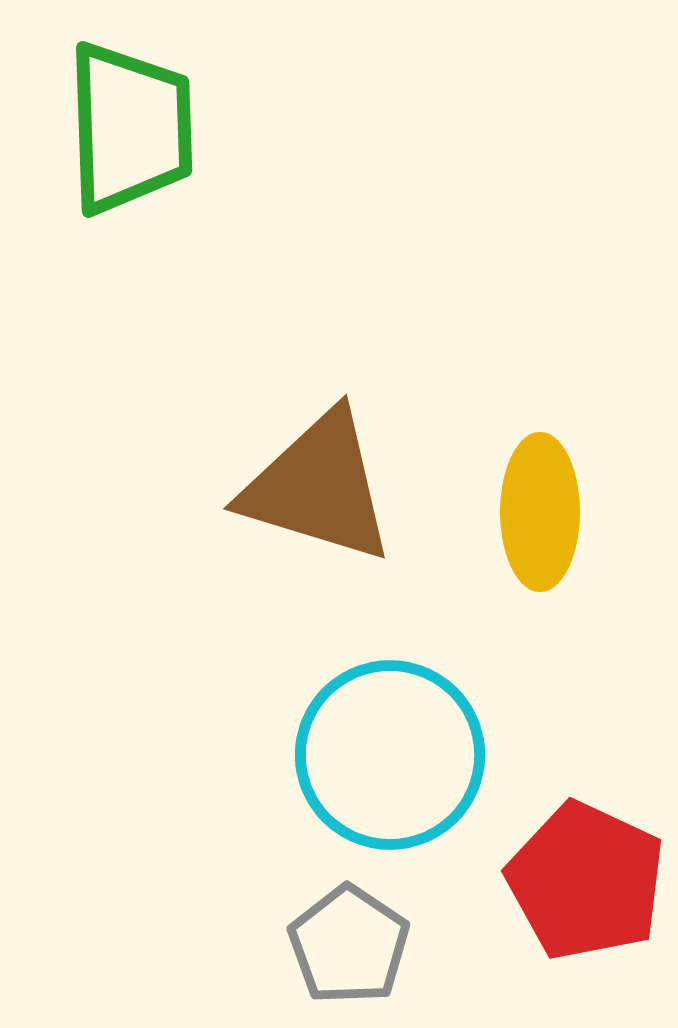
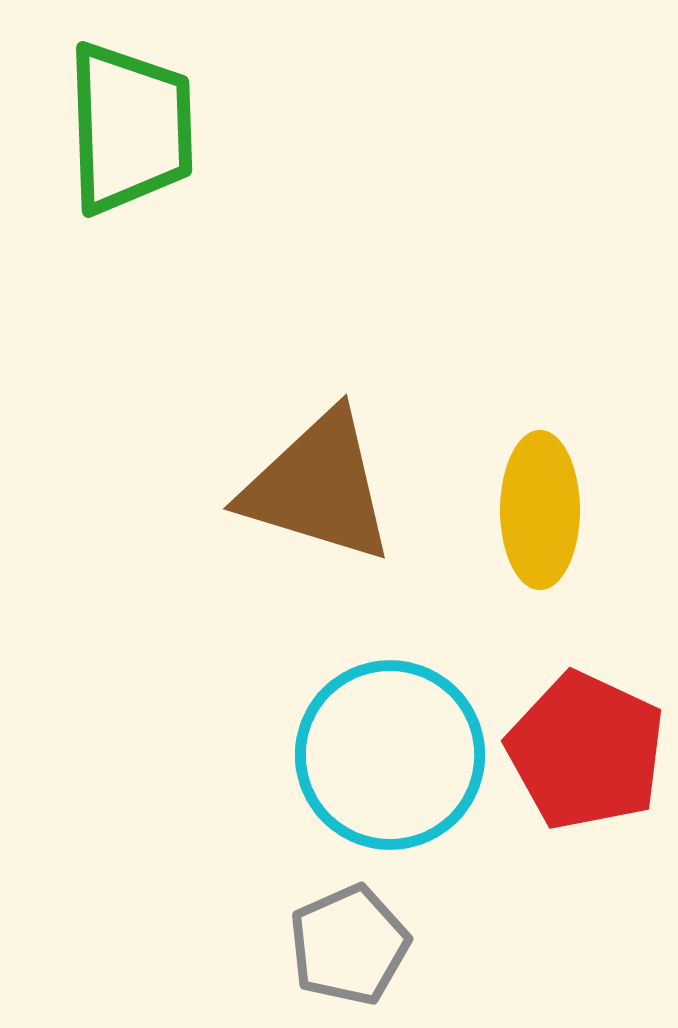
yellow ellipse: moved 2 px up
red pentagon: moved 130 px up
gray pentagon: rotated 14 degrees clockwise
